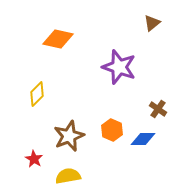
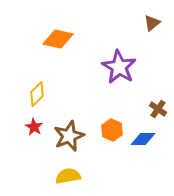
purple star: rotated 12 degrees clockwise
red star: moved 32 px up
